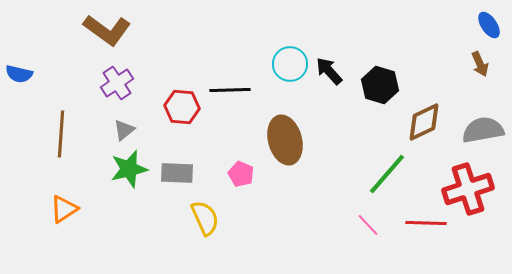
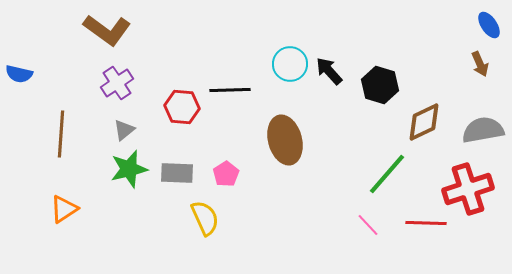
pink pentagon: moved 15 px left; rotated 15 degrees clockwise
